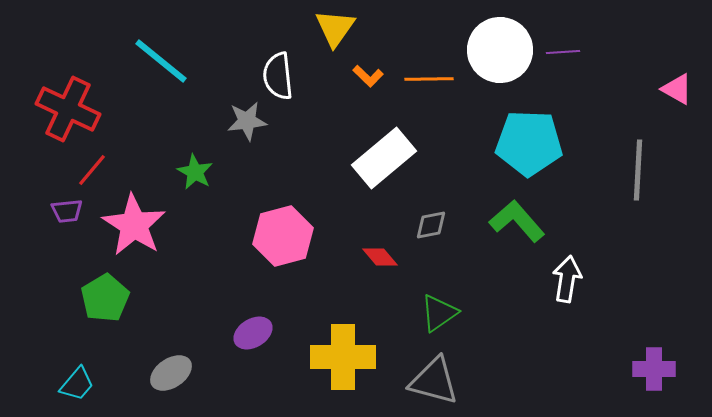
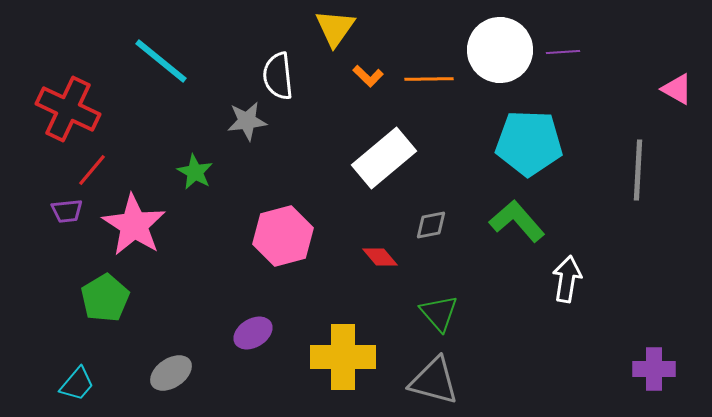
green triangle: rotated 36 degrees counterclockwise
